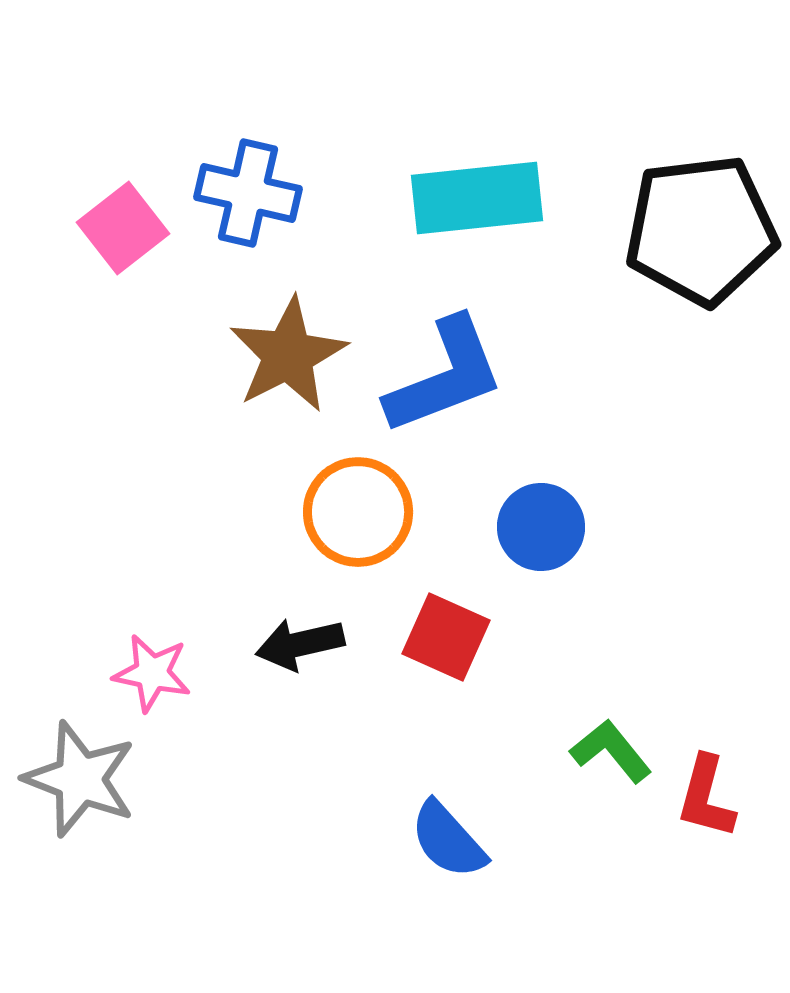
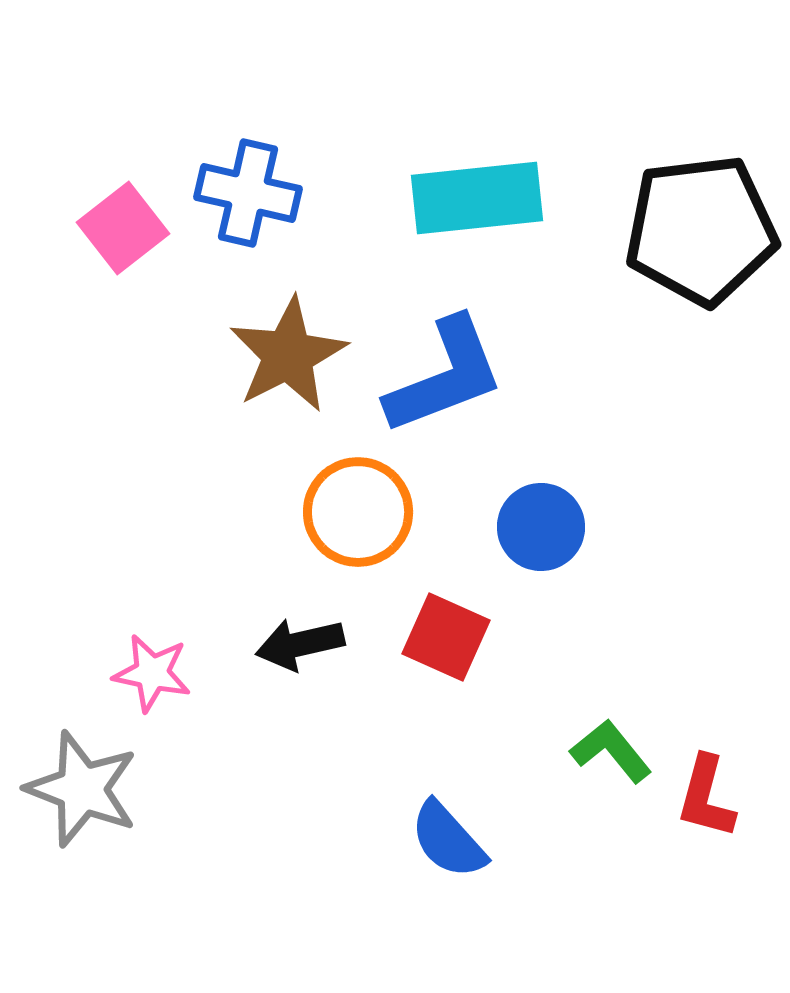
gray star: moved 2 px right, 10 px down
